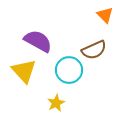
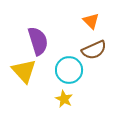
orange triangle: moved 14 px left, 6 px down
purple semicircle: rotated 44 degrees clockwise
yellow star: moved 8 px right, 4 px up; rotated 18 degrees counterclockwise
